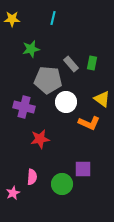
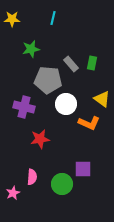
white circle: moved 2 px down
